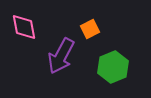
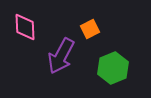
pink diamond: moved 1 px right; rotated 8 degrees clockwise
green hexagon: moved 1 px down
